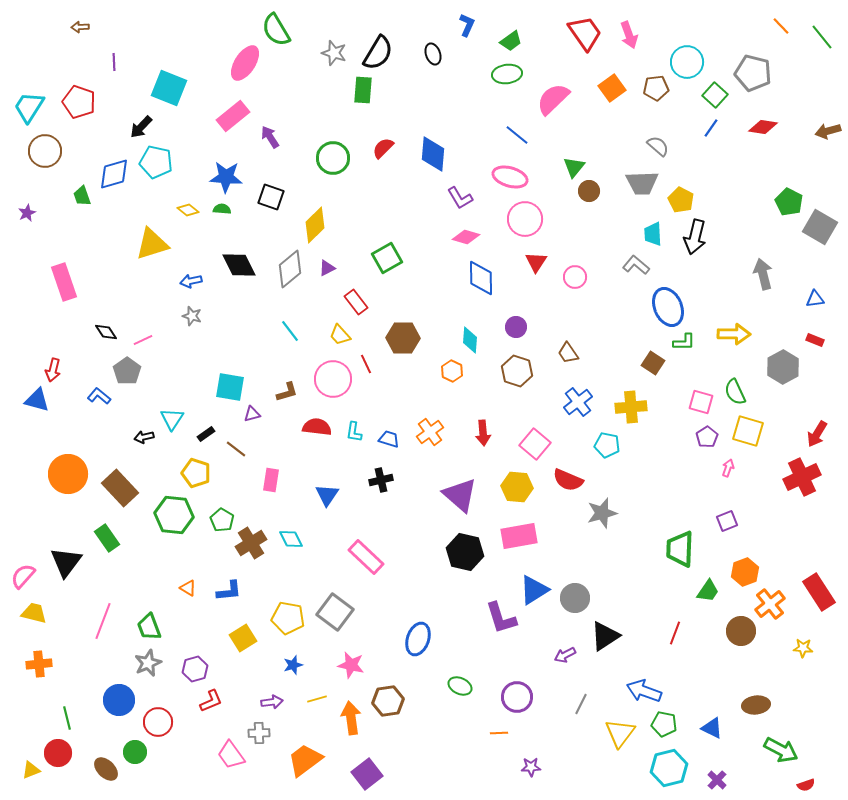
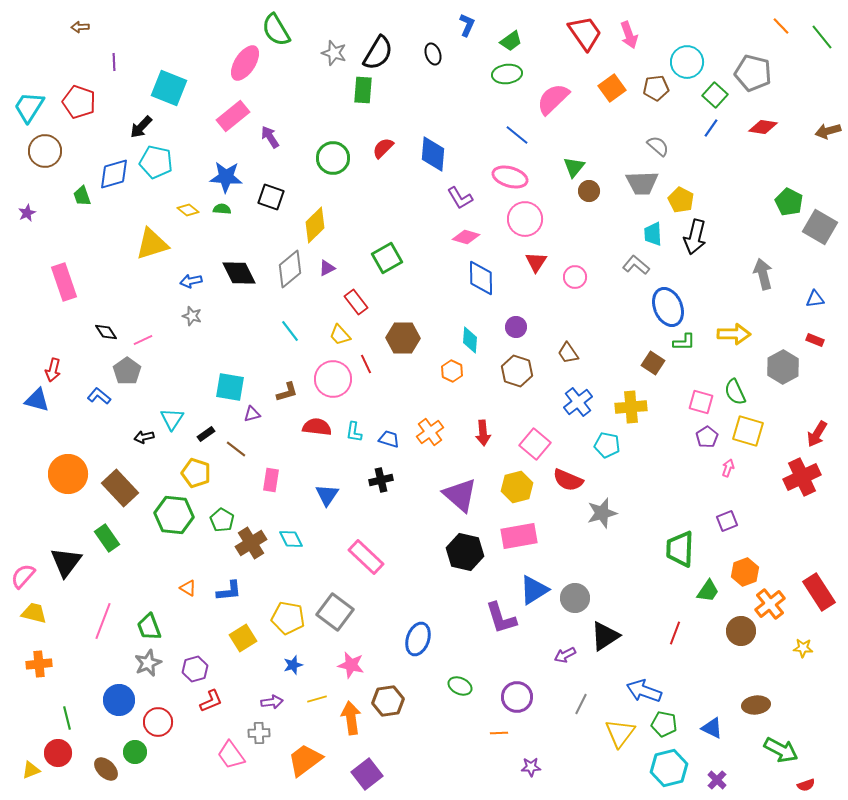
black diamond at (239, 265): moved 8 px down
yellow hexagon at (517, 487): rotated 20 degrees counterclockwise
